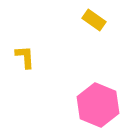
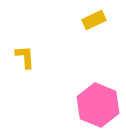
yellow rectangle: rotated 60 degrees counterclockwise
